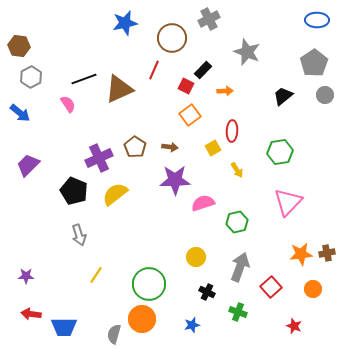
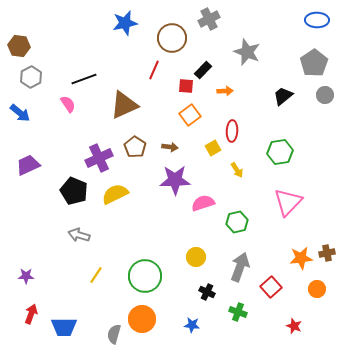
red square at (186, 86): rotated 21 degrees counterclockwise
brown triangle at (119, 89): moved 5 px right, 16 px down
purple trapezoid at (28, 165): rotated 20 degrees clockwise
yellow semicircle at (115, 194): rotated 12 degrees clockwise
gray arrow at (79, 235): rotated 125 degrees clockwise
orange star at (301, 254): moved 4 px down
green circle at (149, 284): moved 4 px left, 8 px up
orange circle at (313, 289): moved 4 px right
red arrow at (31, 314): rotated 102 degrees clockwise
blue star at (192, 325): rotated 21 degrees clockwise
